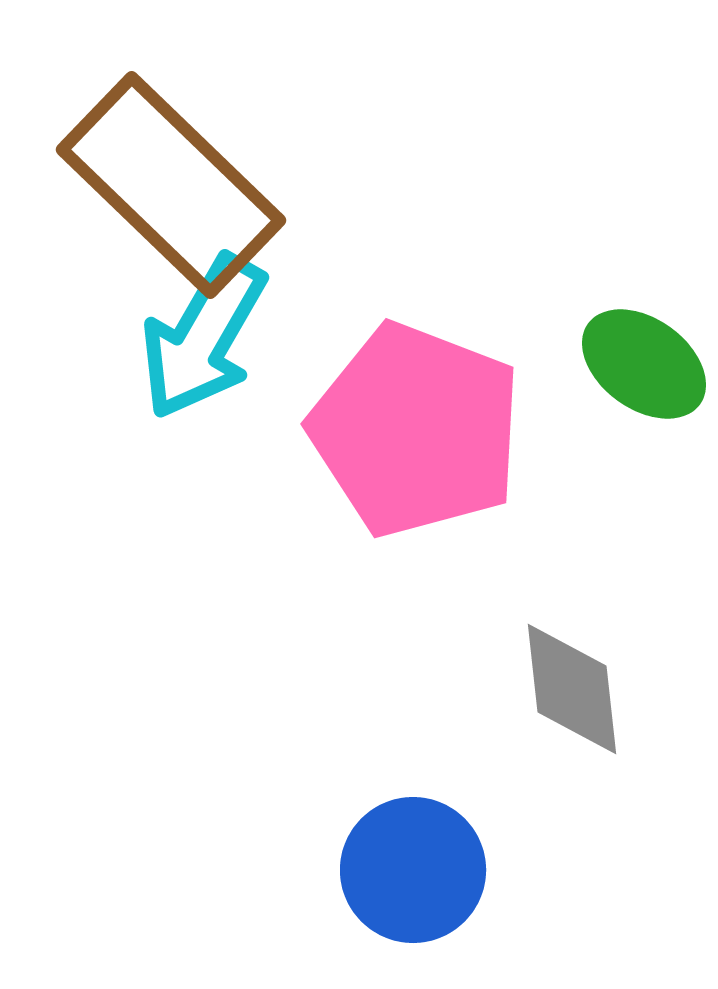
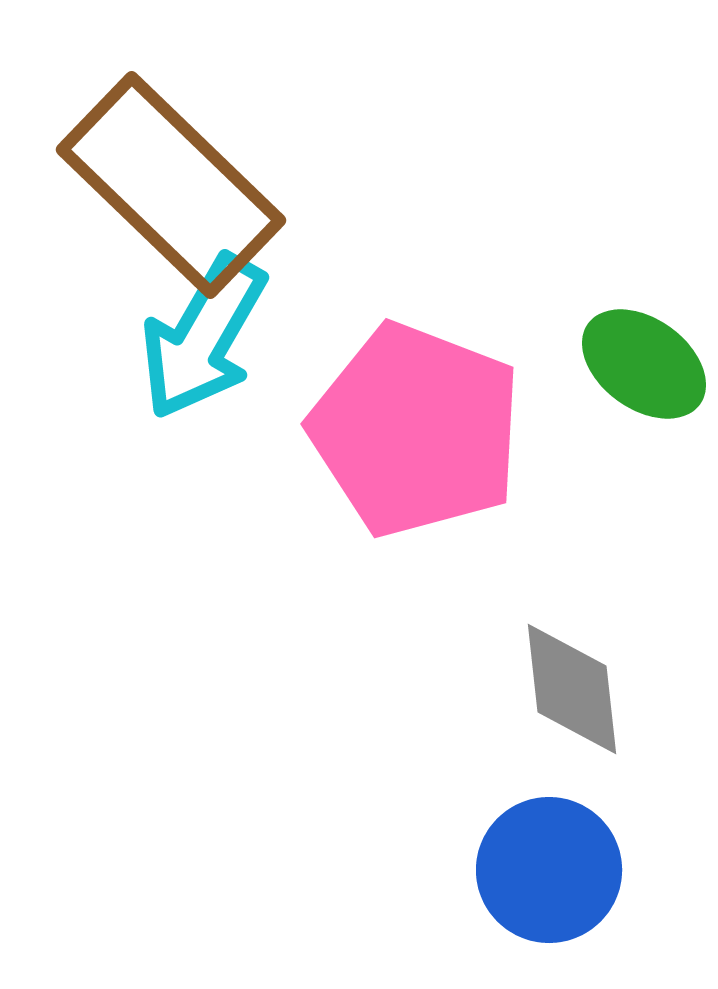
blue circle: moved 136 px right
